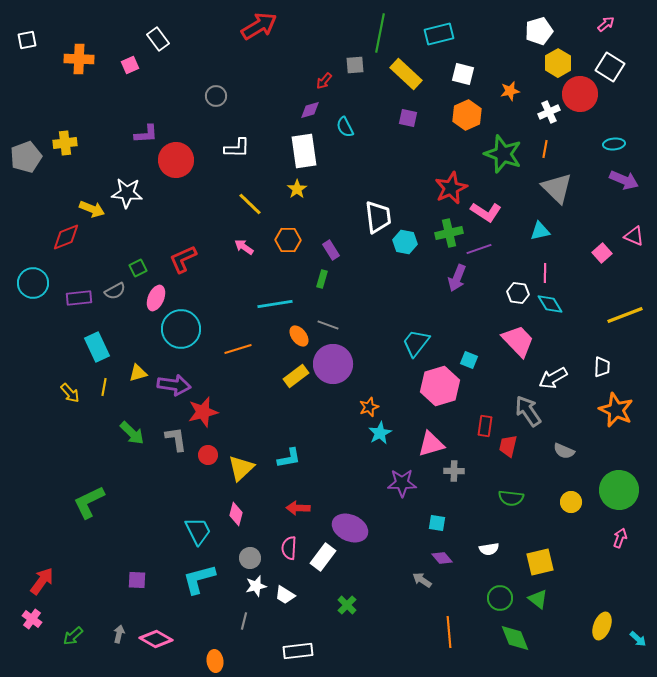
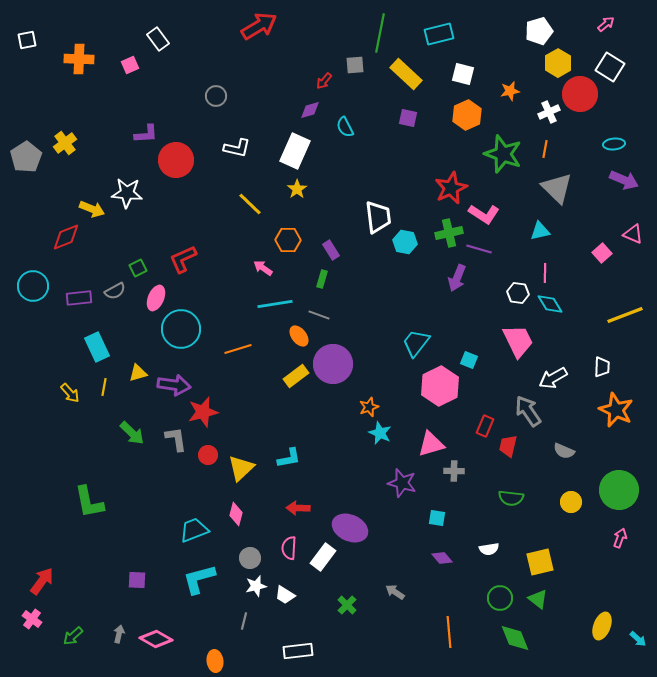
yellow cross at (65, 143): rotated 30 degrees counterclockwise
white L-shape at (237, 148): rotated 12 degrees clockwise
white rectangle at (304, 151): moved 9 px left; rotated 32 degrees clockwise
gray pentagon at (26, 157): rotated 12 degrees counterclockwise
pink L-shape at (486, 212): moved 2 px left, 2 px down
pink triangle at (634, 236): moved 1 px left, 2 px up
pink arrow at (244, 247): moved 19 px right, 21 px down
purple line at (479, 249): rotated 35 degrees clockwise
cyan circle at (33, 283): moved 3 px down
gray line at (328, 325): moved 9 px left, 10 px up
pink trapezoid at (518, 341): rotated 18 degrees clockwise
pink hexagon at (440, 386): rotated 9 degrees counterclockwise
red rectangle at (485, 426): rotated 15 degrees clockwise
cyan star at (380, 433): rotated 20 degrees counterclockwise
purple star at (402, 483): rotated 16 degrees clockwise
green L-shape at (89, 502): rotated 75 degrees counterclockwise
cyan square at (437, 523): moved 5 px up
cyan trapezoid at (198, 531): moved 4 px left, 1 px up; rotated 84 degrees counterclockwise
gray arrow at (422, 580): moved 27 px left, 12 px down
